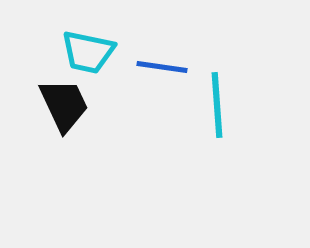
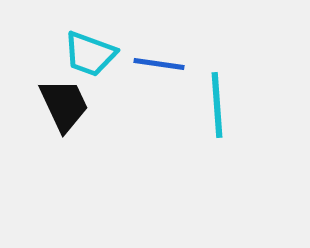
cyan trapezoid: moved 2 px right, 2 px down; rotated 8 degrees clockwise
blue line: moved 3 px left, 3 px up
